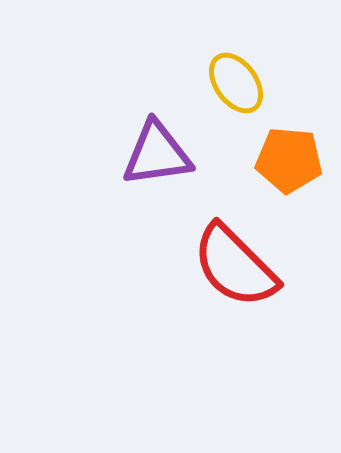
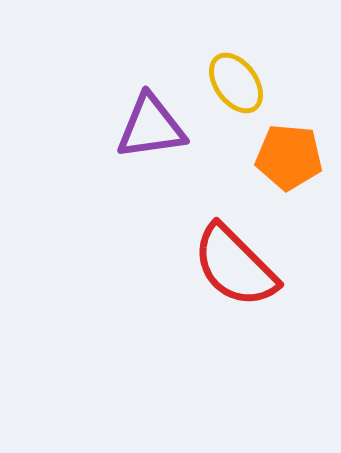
purple triangle: moved 6 px left, 27 px up
orange pentagon: moved 3 px up
